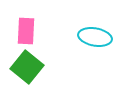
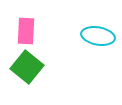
cyan ellipse: moved 3 px right, 1 px up
